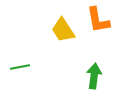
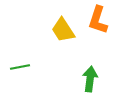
orange L-shape: rotated 28 degrees clockwise
green arrow: moved 4 px left, 3 px down
